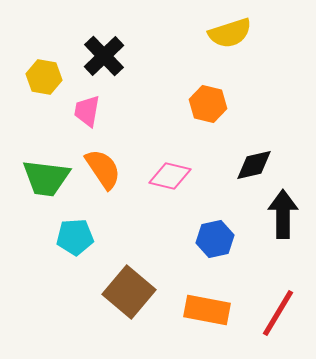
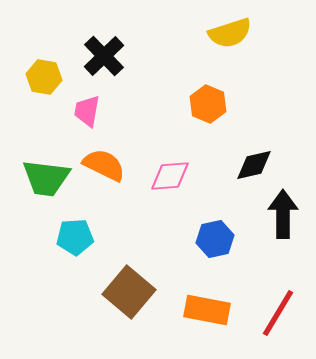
orange hexagon: rotated 9 degrees clockwise
orange semicircle: moved 1 px right, 4 px up; rotated 30 degrees counterclockwise
pink diamond: rotated 18 degrees counterclockwise
